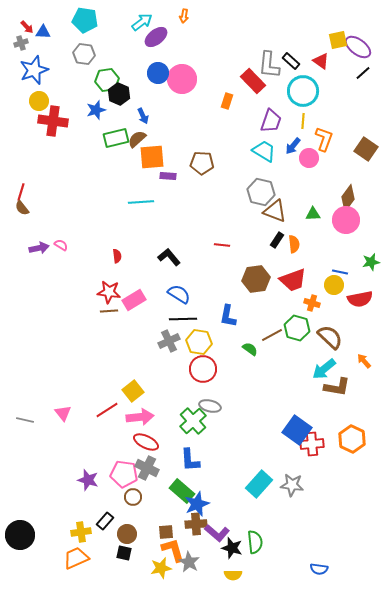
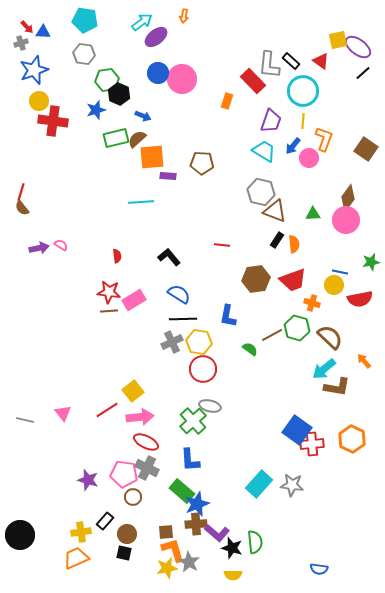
blue arrow at (143, 116): rotated 42 degrees counterclockwise
gray cross at (169, 341): moved 3 px right, 1 px down
yellow star at (161, 568): moved 6 px right
